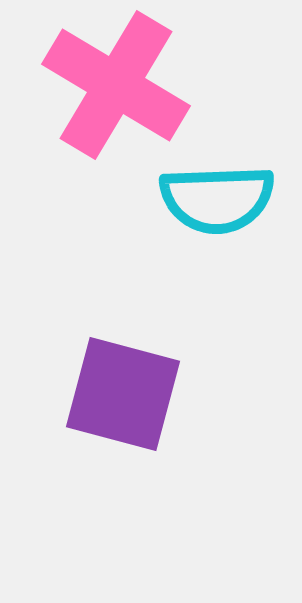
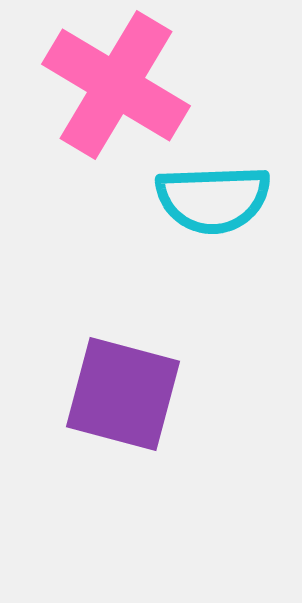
cyan semicircle: moved 4 px left
